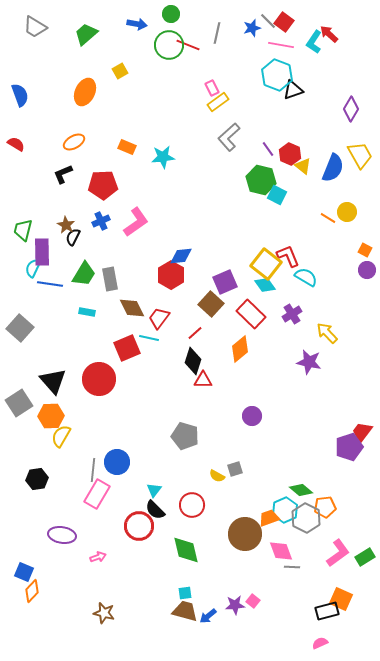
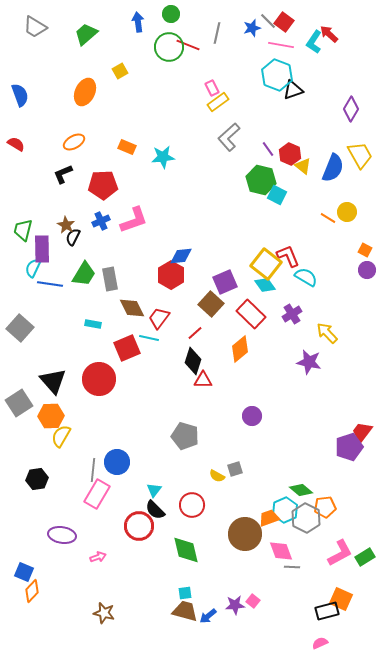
blue arrow at (137, 24): moved 1 px right, 2 px up; rotated 108 degrees counterclockwise
green circle at (169, 45): moved 2 px down
pink L-shape at (136, 222): moved 2 px left, 2 px up; rotated 16 degrees clockwise
purple rectangle at (42, 252): moved 3 px up
cyan rectangle at (87, 312): moved 6 px right, 12 px down
pink L-shape at (338, 553): moved 2 px right; rotated 8 degrees clockwise
